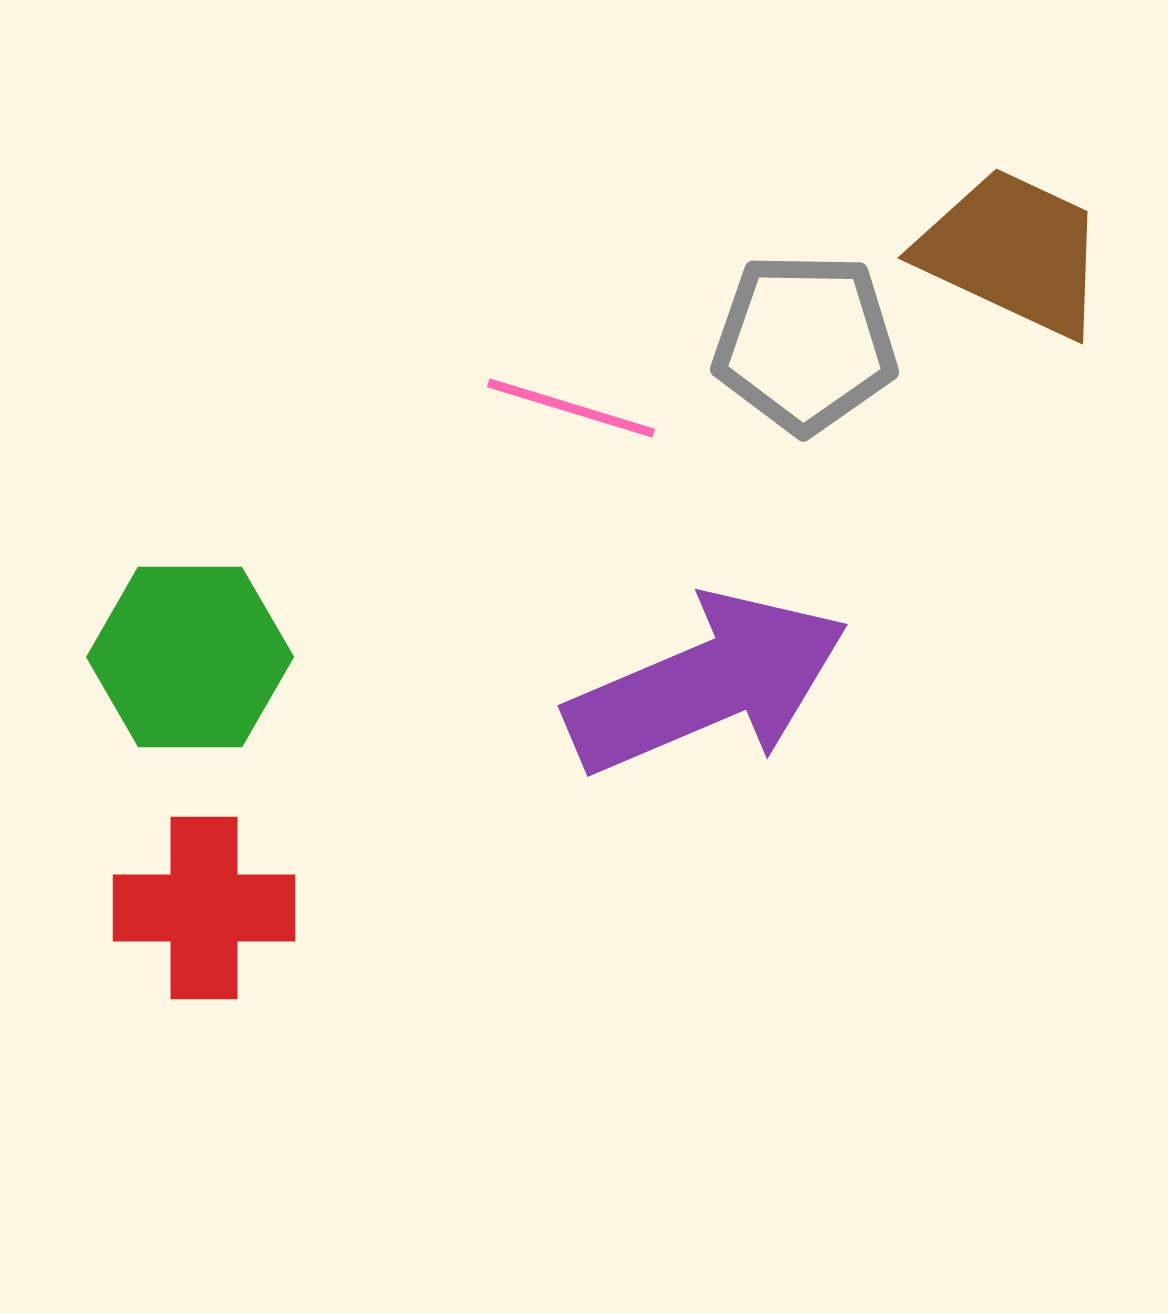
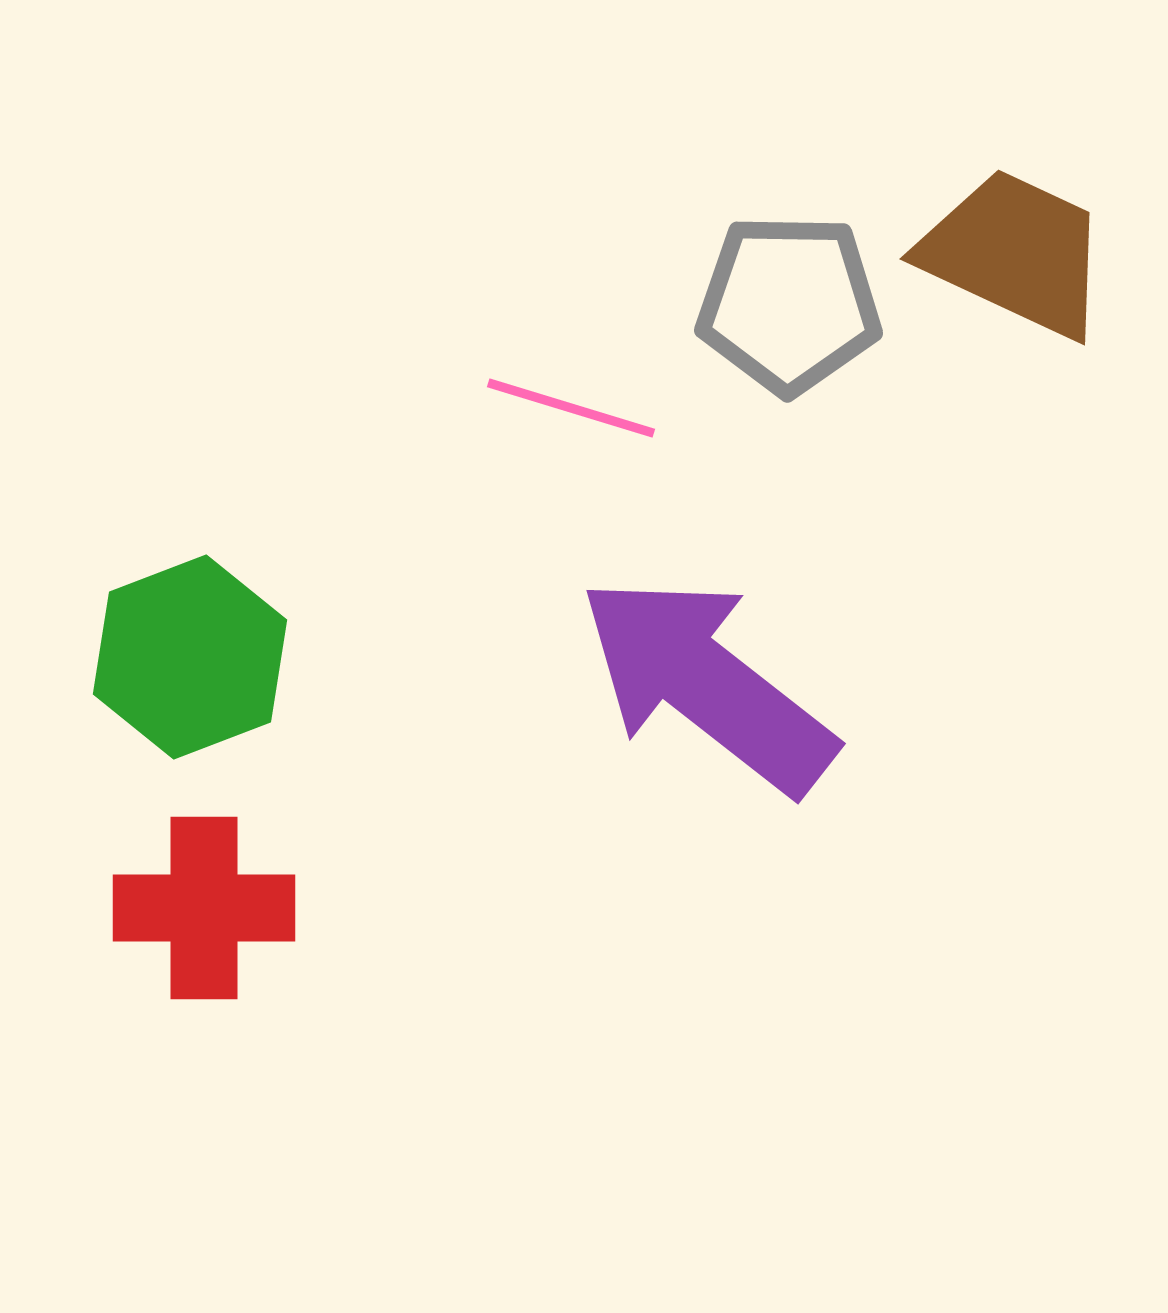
brown trapezoid: moved 2 px right, 1 px down
gray pentagon: moved 16 px left, 39 px up
green hexagon: rotated 21 degrees counterclockwise
purple arrow: rotated 119 degrees counterclockwise
